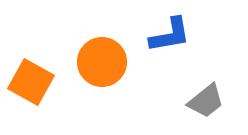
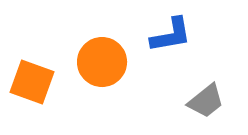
blue L-shape: moved 1 px right
orange square: moved 1 px right; rotated 9 degrees counterclockwise
